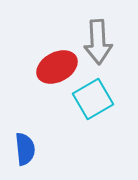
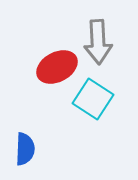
cyan square: rotated 27 degrees counterclockwise
blue semicircle: rotated 8 degrees clockwise
